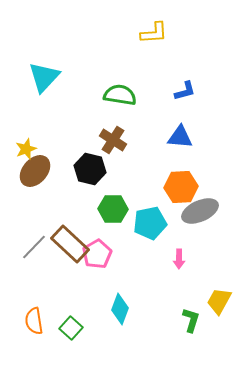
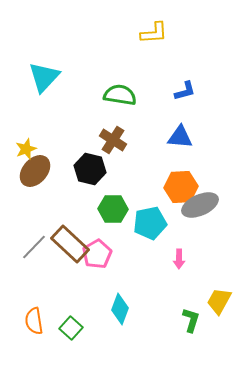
gray ellipse: moved 6 px up
